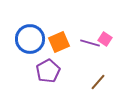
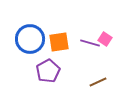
orange square: rotated 15 degrees clockwise
brown line: rotated 24 degrees clockwise
